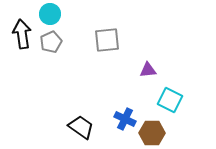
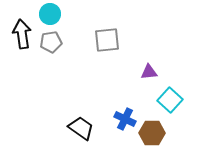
gray pentagon: rotated 15 degrees clockwise
purple triangle: moved 1 px right, 2 px down
cyan square: rotated 15 degrees clockwise
black trapezoid: moved 1 px down
